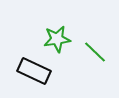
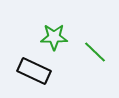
green star: moved 3 px left, 2 px up; rotated 8 degrees clockwise
